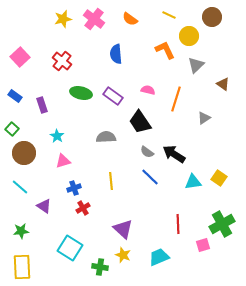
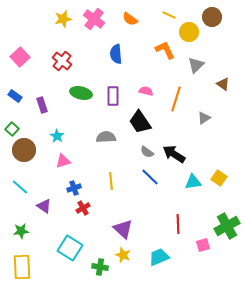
yellow circle at (189, 36): moved 4 px up
pink semicircle at (148, 90): moved 2 px left, 1 px down
purple rectangle at (113, 96): rotated 54 degrees clockwise
brown circle at (24, 153): moved 3 px up
green cross at (222, 224): moved 5 px right, 2 px down
